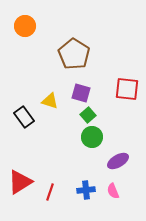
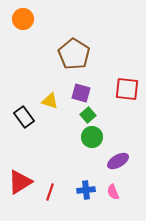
orange circle: moved 2 px left, 7 px up
pink semicircle: moved 1 px down
